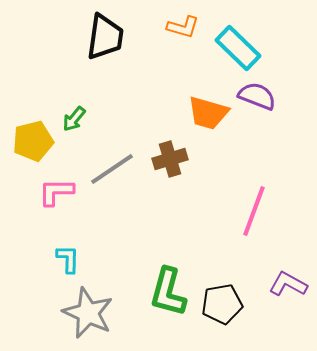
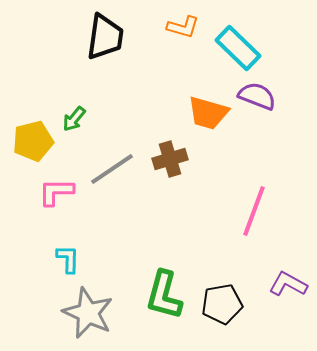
green L-shape: moved 4 px left, 3 px down
